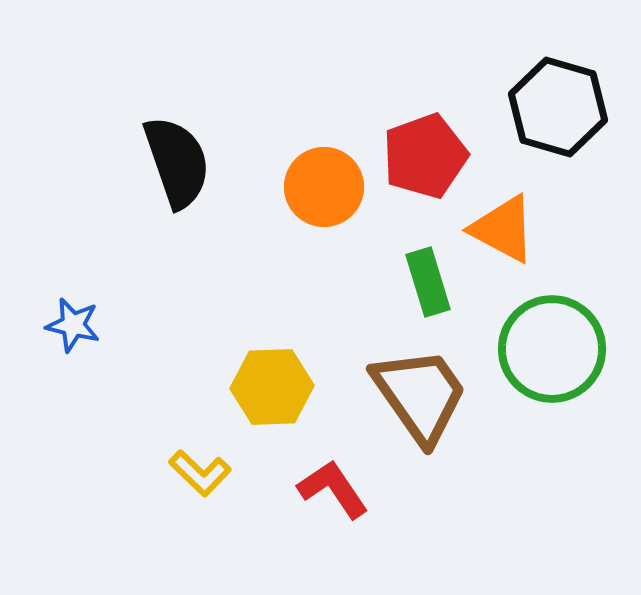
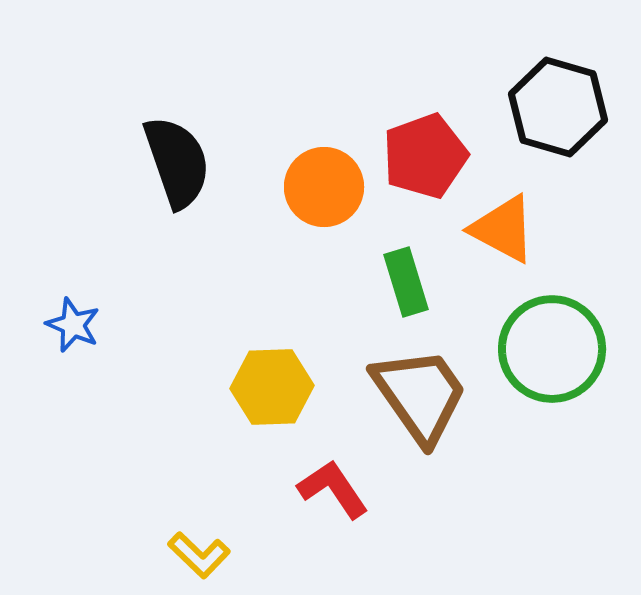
green rectangle: moved 22 px left
blue star: rotated 10 degrees clockwise
yellow L-shape: moved 1 px left, 82 px down
